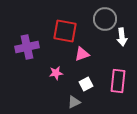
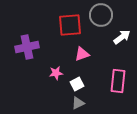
gray circle: moved 4 px left, 4 px up
red square: moved 5 px right, 6 px up; rotated 15 degrees counterclockwise
white arrow: rotated 120 degrees counterclockwise
white square: moved 9 px left
gray triangle: moved 4 px right, 1 px down
